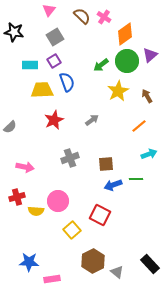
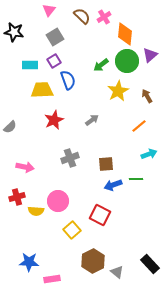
pink cross: rotated 24 degrees clockwise
orange diamond: rotated 50 degrees counterclockwise
blue semicircle: moved 1 px right, 2 px up
